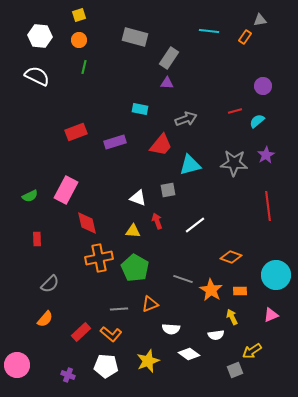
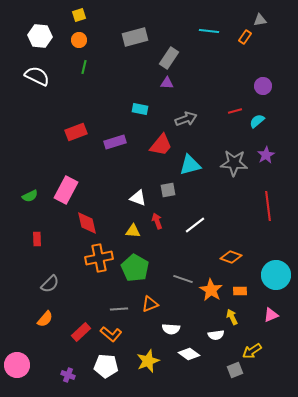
gray rectangle at (135, 37): rotated 30 degrees counterclockwise
